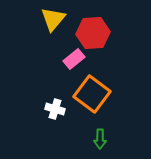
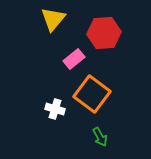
red hexagon: moved 11 px right
green arrow: moved 2 px up; rotated 30 degrees counterclockwise
